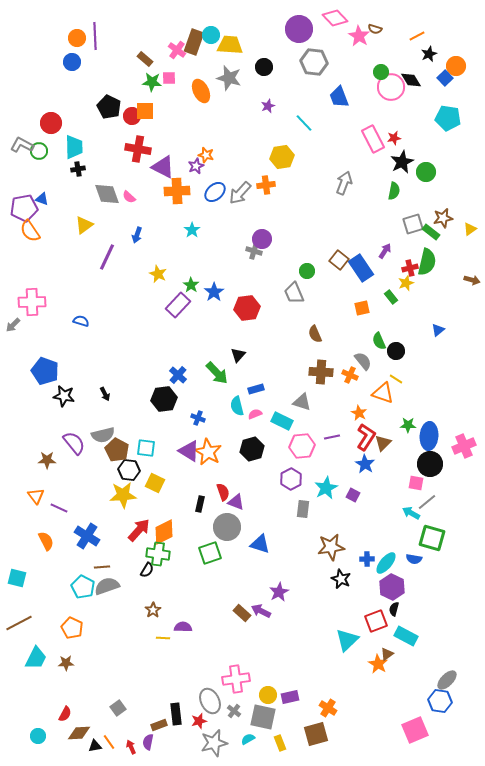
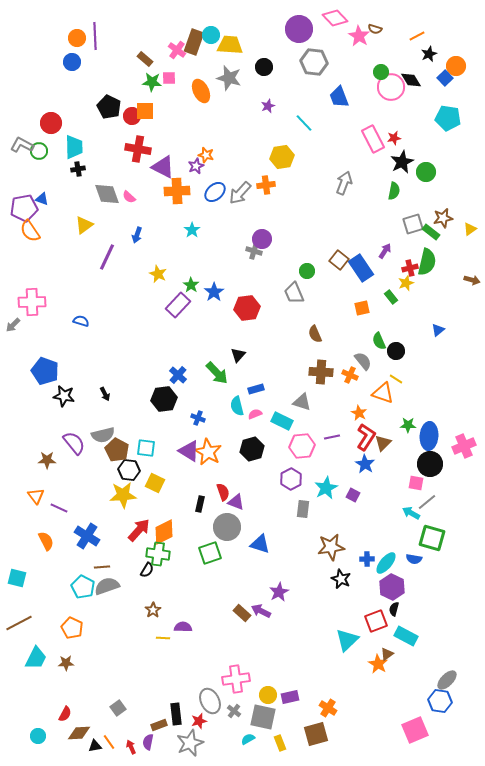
gray star at (214, 743): moved 24 px left; rotated 8 degrees counterclockwise
